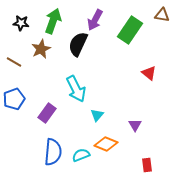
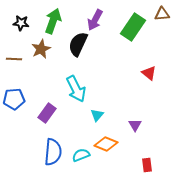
brown triangle: moved 1 px up; rotated 14 degrees counterclockwise
green rectangle: moved 3 px right, 3 px up
brown line: moved 3 px up; rotated 28 degrees counterclockwise
blue pentagon: rotated 15 degrees clockwise
